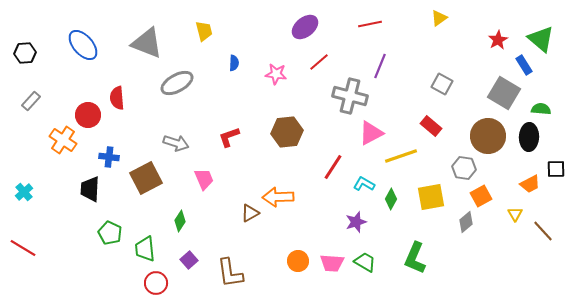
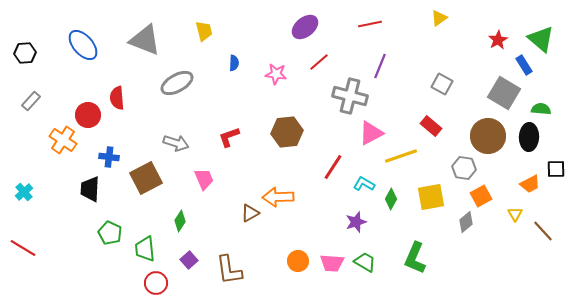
gray triangle at (147, 43): moved 2 px left, 3 px up
brown L-shape at (230, 273): moved 1 px left, 3 px up
